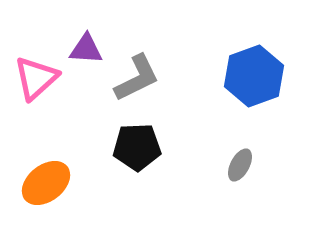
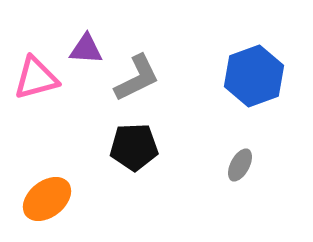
pink triangle: rotated 27 degrees clockwise
black pentagon: moved 3 px left
orange ellipse: moved 1 px right, 16 px down
